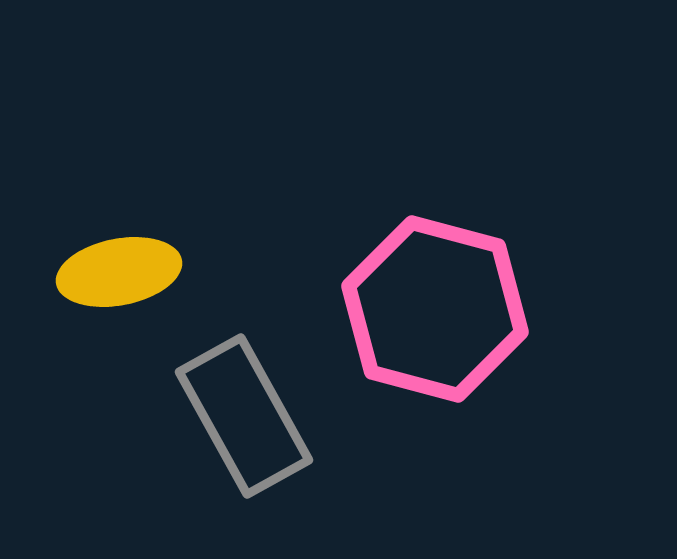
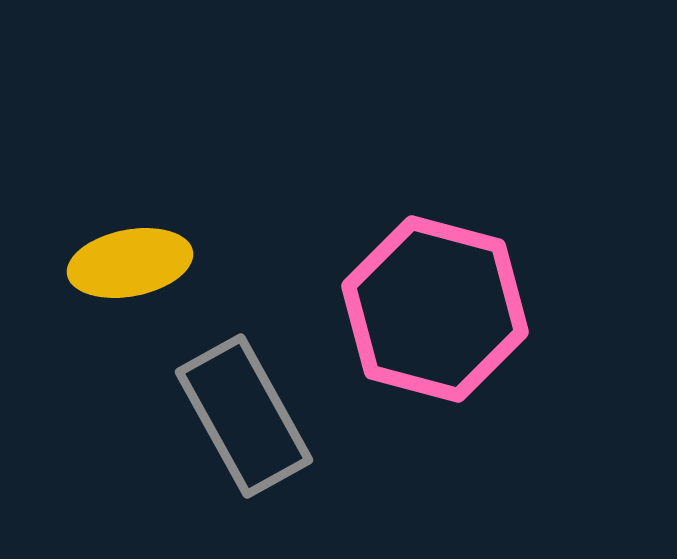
yellow ellipse: moved 11 px right, 9 px up
